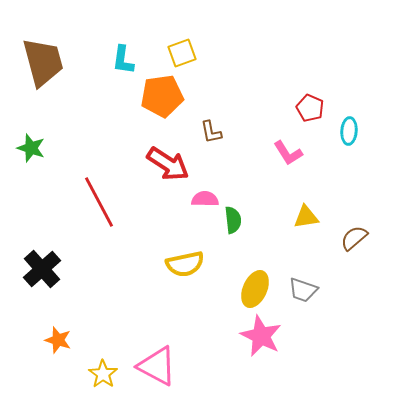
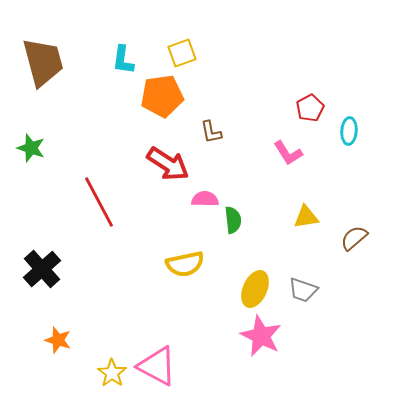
red pentagon: rotated 20 degrees clockwise
yellow star: moved 9 px right, 1 px up
